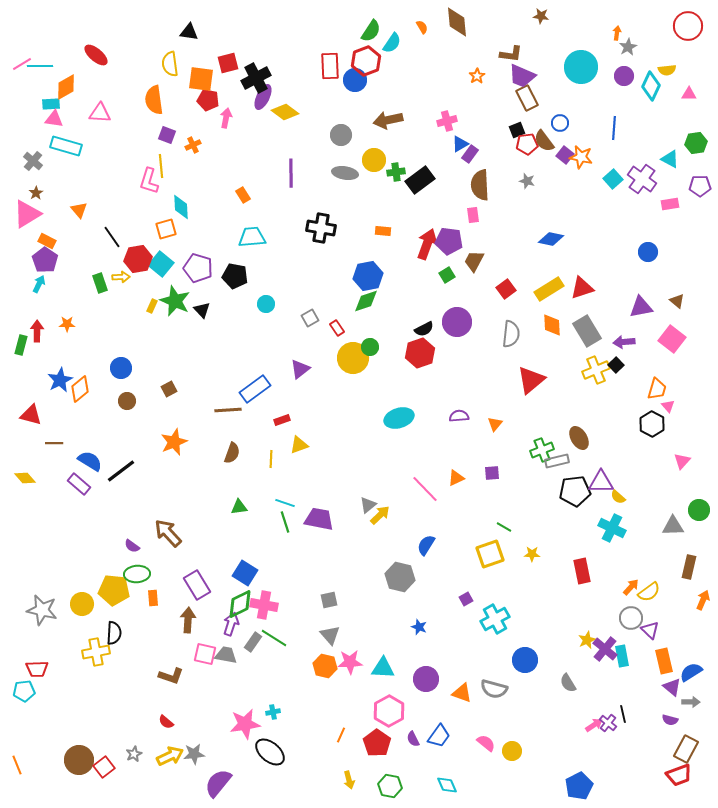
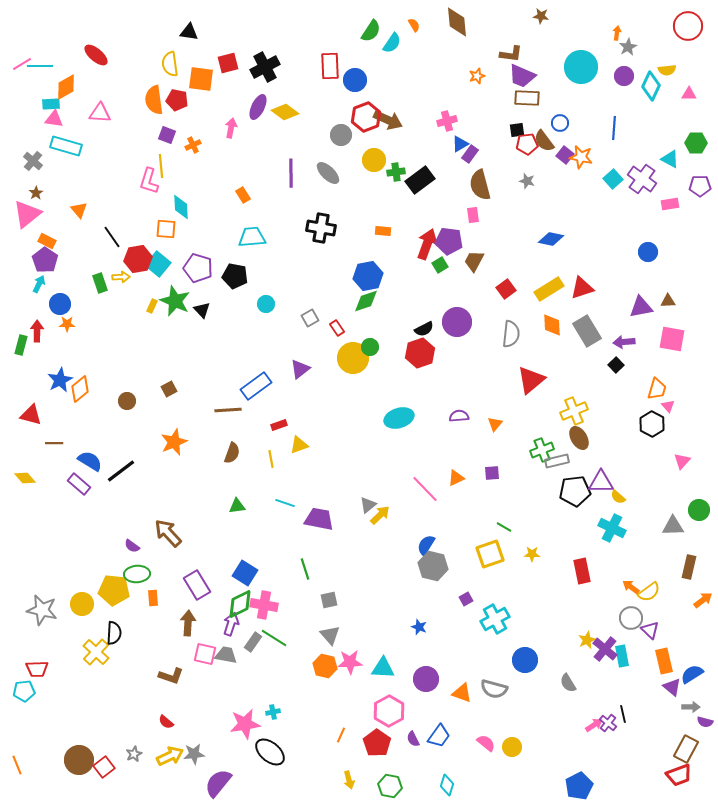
orange semicircle at (422, 27): moved 8 px left, 2 px up
red hexagon at (366, 61): moved 56 px down
orange star at (477, 76): rotated 14 degrees clockwise
black cross at (256, 78): moved 9 px right, 11 px up
purple ellipse at (263, 97): moved 5 px left, 10 px down
brown rectangle at (527, 98): rotated 60 degrees counterclockwise
red pentagon at (208, 100): moved 31 px left
pink arrow at (226, 118): moved 5 px right, 10 px down
brown arrow at (388, 120): rotated 144 degrees counterclockwise
black square at (517, 130): rotated 14 degrees clockwise
green hexagon at (696, 143): rotated 10 degrees clockwise
gray ellipse at (345, 173): moved 17 px left; rotated 35 degrees clockwise
brown semicircle at (480, 185): rotated 12 degrees counterclockwise
pink triangle at (27, 214): rotated 8 degrees counterclockwise
orange square at (166, 229): rotated 20 degrees clockwise
cyan square at (161, 264): moved 3 px left
green square at (447, 275): moved 7 px left, 10 px up
brown triangle at (677, 301): moved 9 px left; rotated 42 degrees counterclockwise
pink square at (672, 339): rotated 28 degrees counterclockwise
blue circle at (121, 368): moved 61 px left, 64 px up
yellow cross at (596, 370): moved 22 px left, 41 px down
blue rectangle at (255, 389): moved 1 px right, 3 px up
red rectangle at (282, 420): moved 3 px left, 5 px down
yellow line at (271, 459): rotated 12 degrees counterclockwise
green triangle at (239, 507): moved 2 px left, 1 px up
green line at (285, 522): moved 20 px right, 47 px down
gray hexagon at (400, 577): moved 33 px right, 11 px up
orange arrow at (631, 587): rotated 96 degrees counterclockwise
orange arrow at (703, 600): rotated 30 degrees clockwise
brown arrow at (188, 620): moved 3 px down
yellow cross at (96, 652): rotated 36 degrees counterclockwise
blue semicircle at (691, 672): moved 1 px right, 2 px down
gray arrow at (691, 702): moved 5 px down
purple semicircle at (670, 720): moved 35 px right, 2 px down
yellow circle at (512, 751): moved 4 px up
cyan diamond at (447, 785): rotated 40 degrees clockwise
